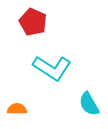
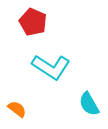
cyan L-shape: moved 1 px left, 1 px up
orange semicircle: rotated 36 degrees clockwise
